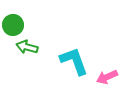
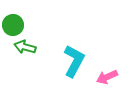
green arrow: moved 2 px left
cyan L-shape: rotated 48 degrees clockwise
